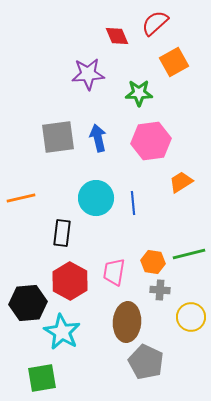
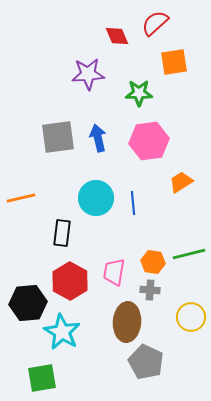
orange square: rotated 20 degrees clockwise
pink hexagon: moved 2 px left
gray cross: moved 10 px left
